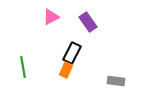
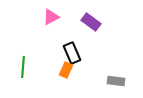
purple rectangle: moved 3 px right; rotated 18 degrees counterclockwise
black rectangle: rotated 50 degrees counterclockwise
green line: rotated 15 degrees clockwise
